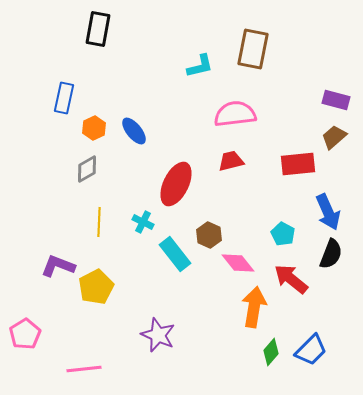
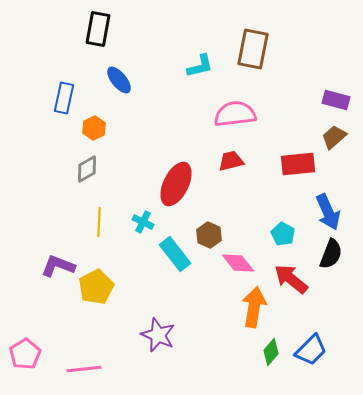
blue ellipse: moved 15 px left, 51 px up
pink pentagon: moved 20 px down
